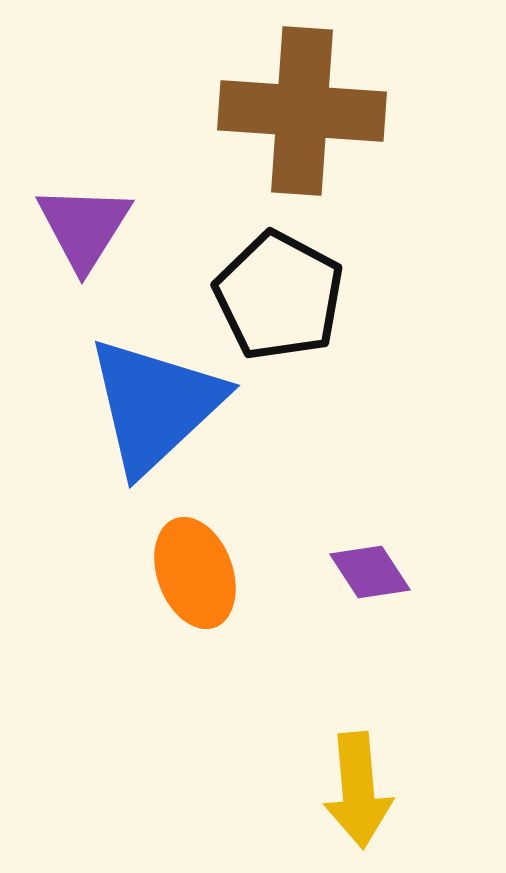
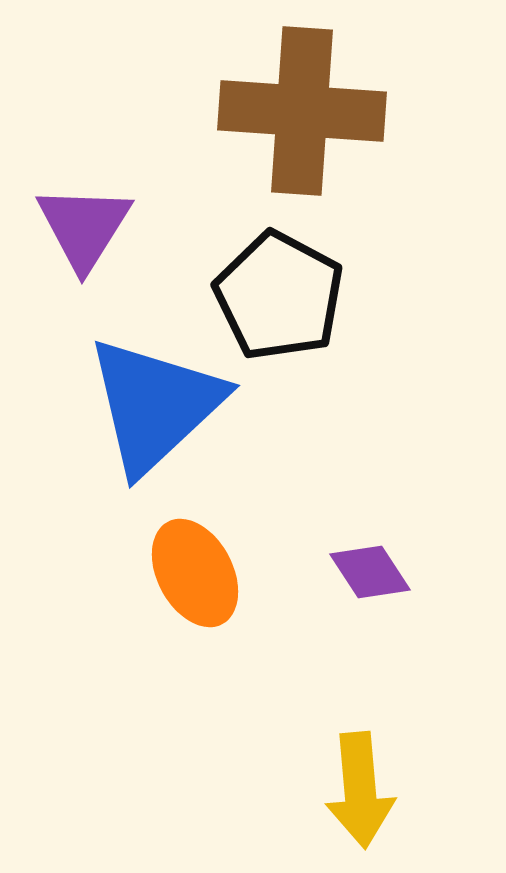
orange ellipse: rotated 8 degrees counterclockwise
yellow arrow: moved 2 px right
